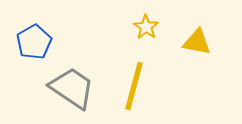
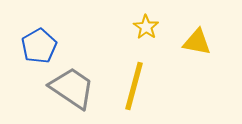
blue pentagon: moved 5 px right, 4 px down
